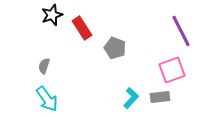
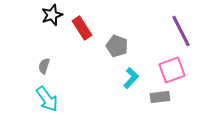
gray pentagon: moved 2 px right, 2 px up
cyan L-shape: moved 20 px up
